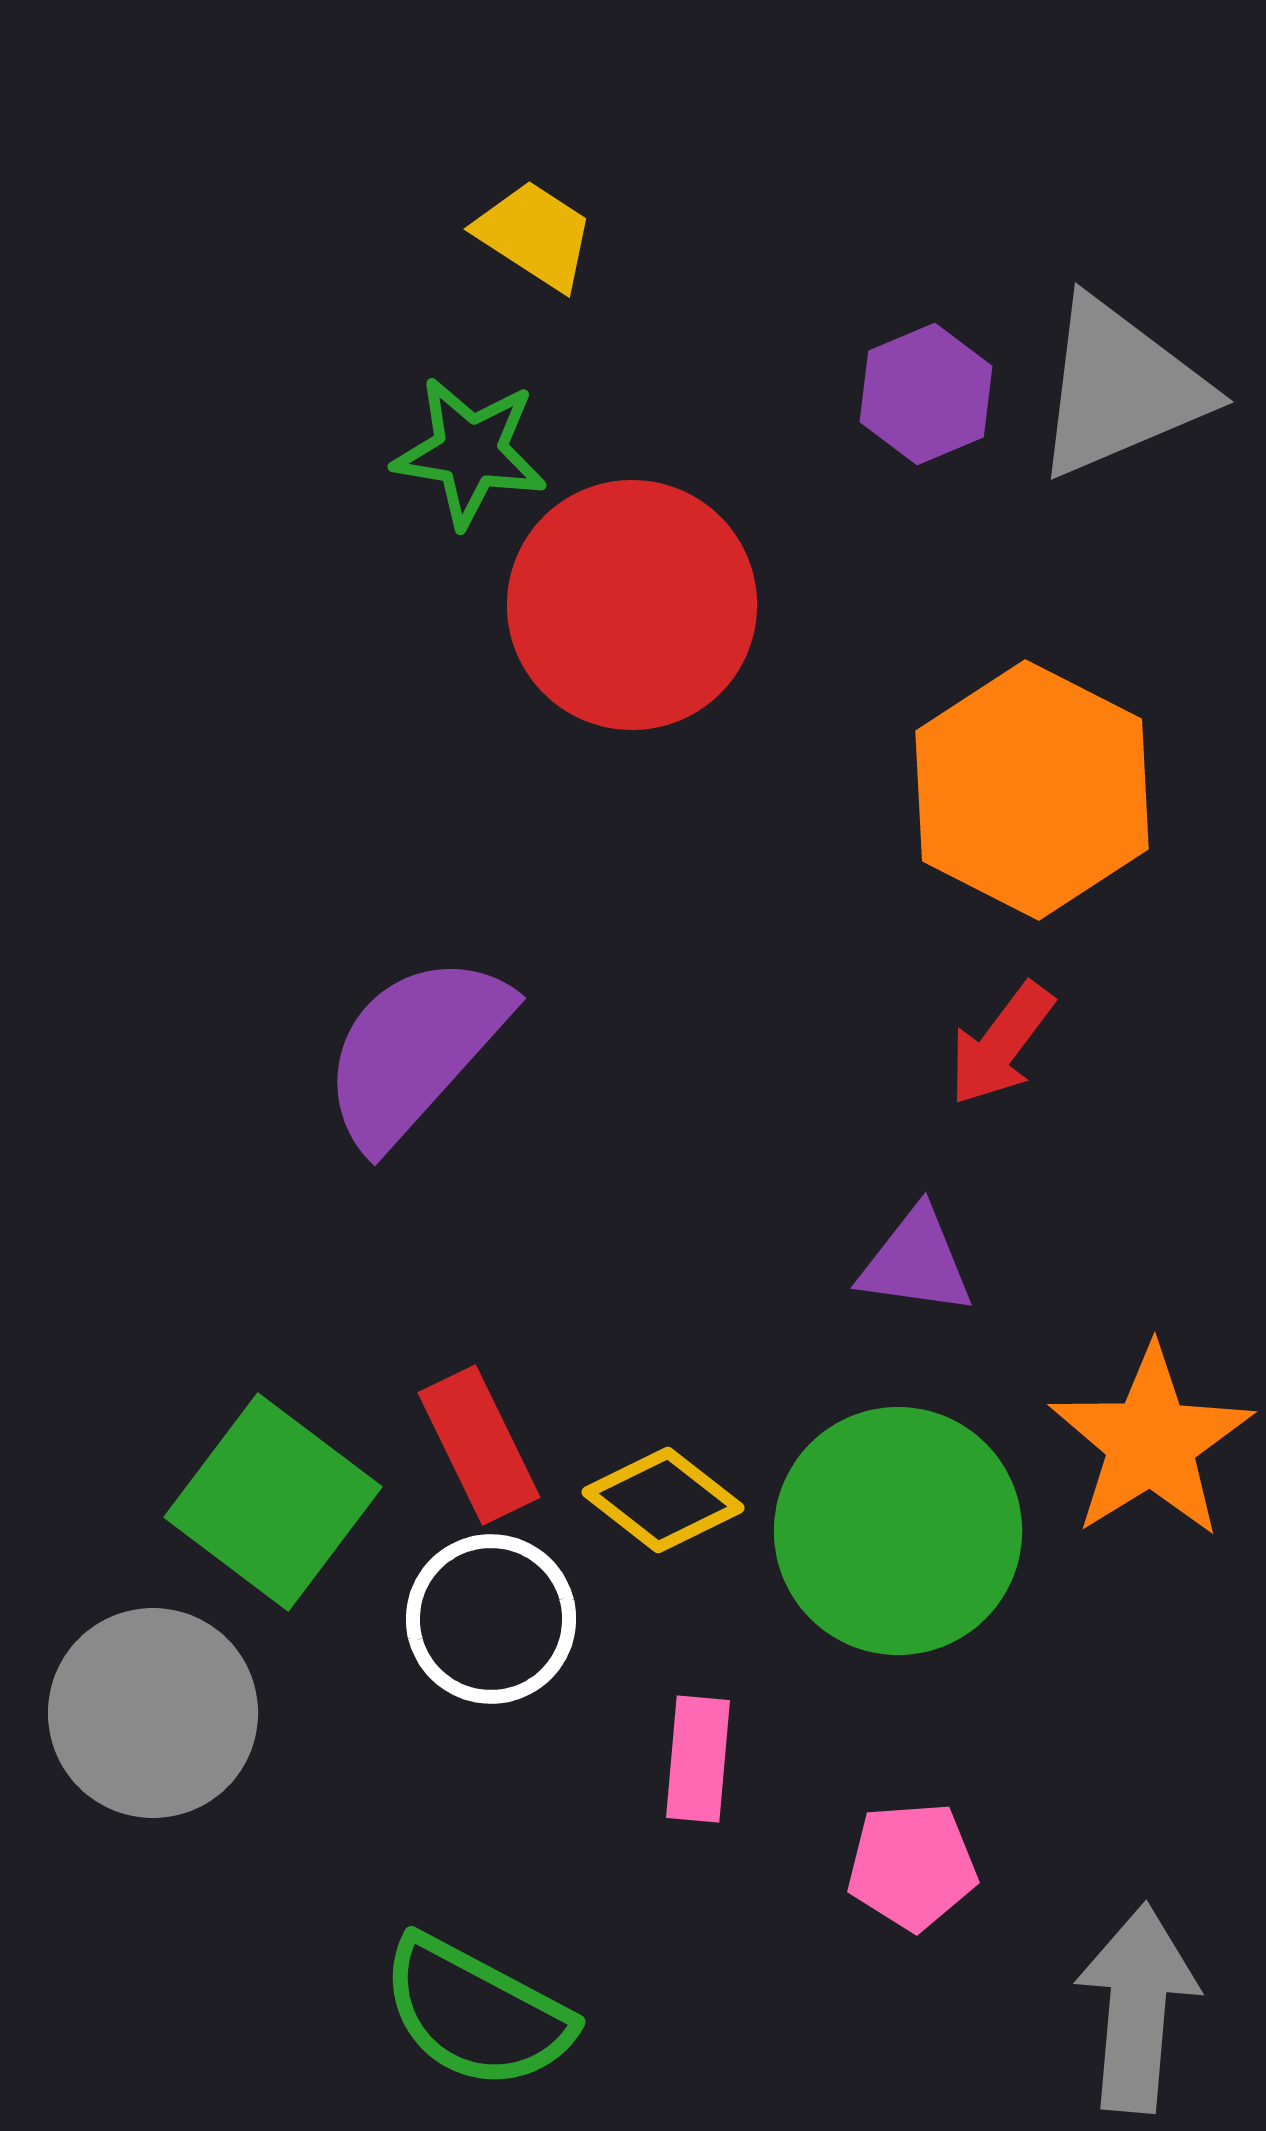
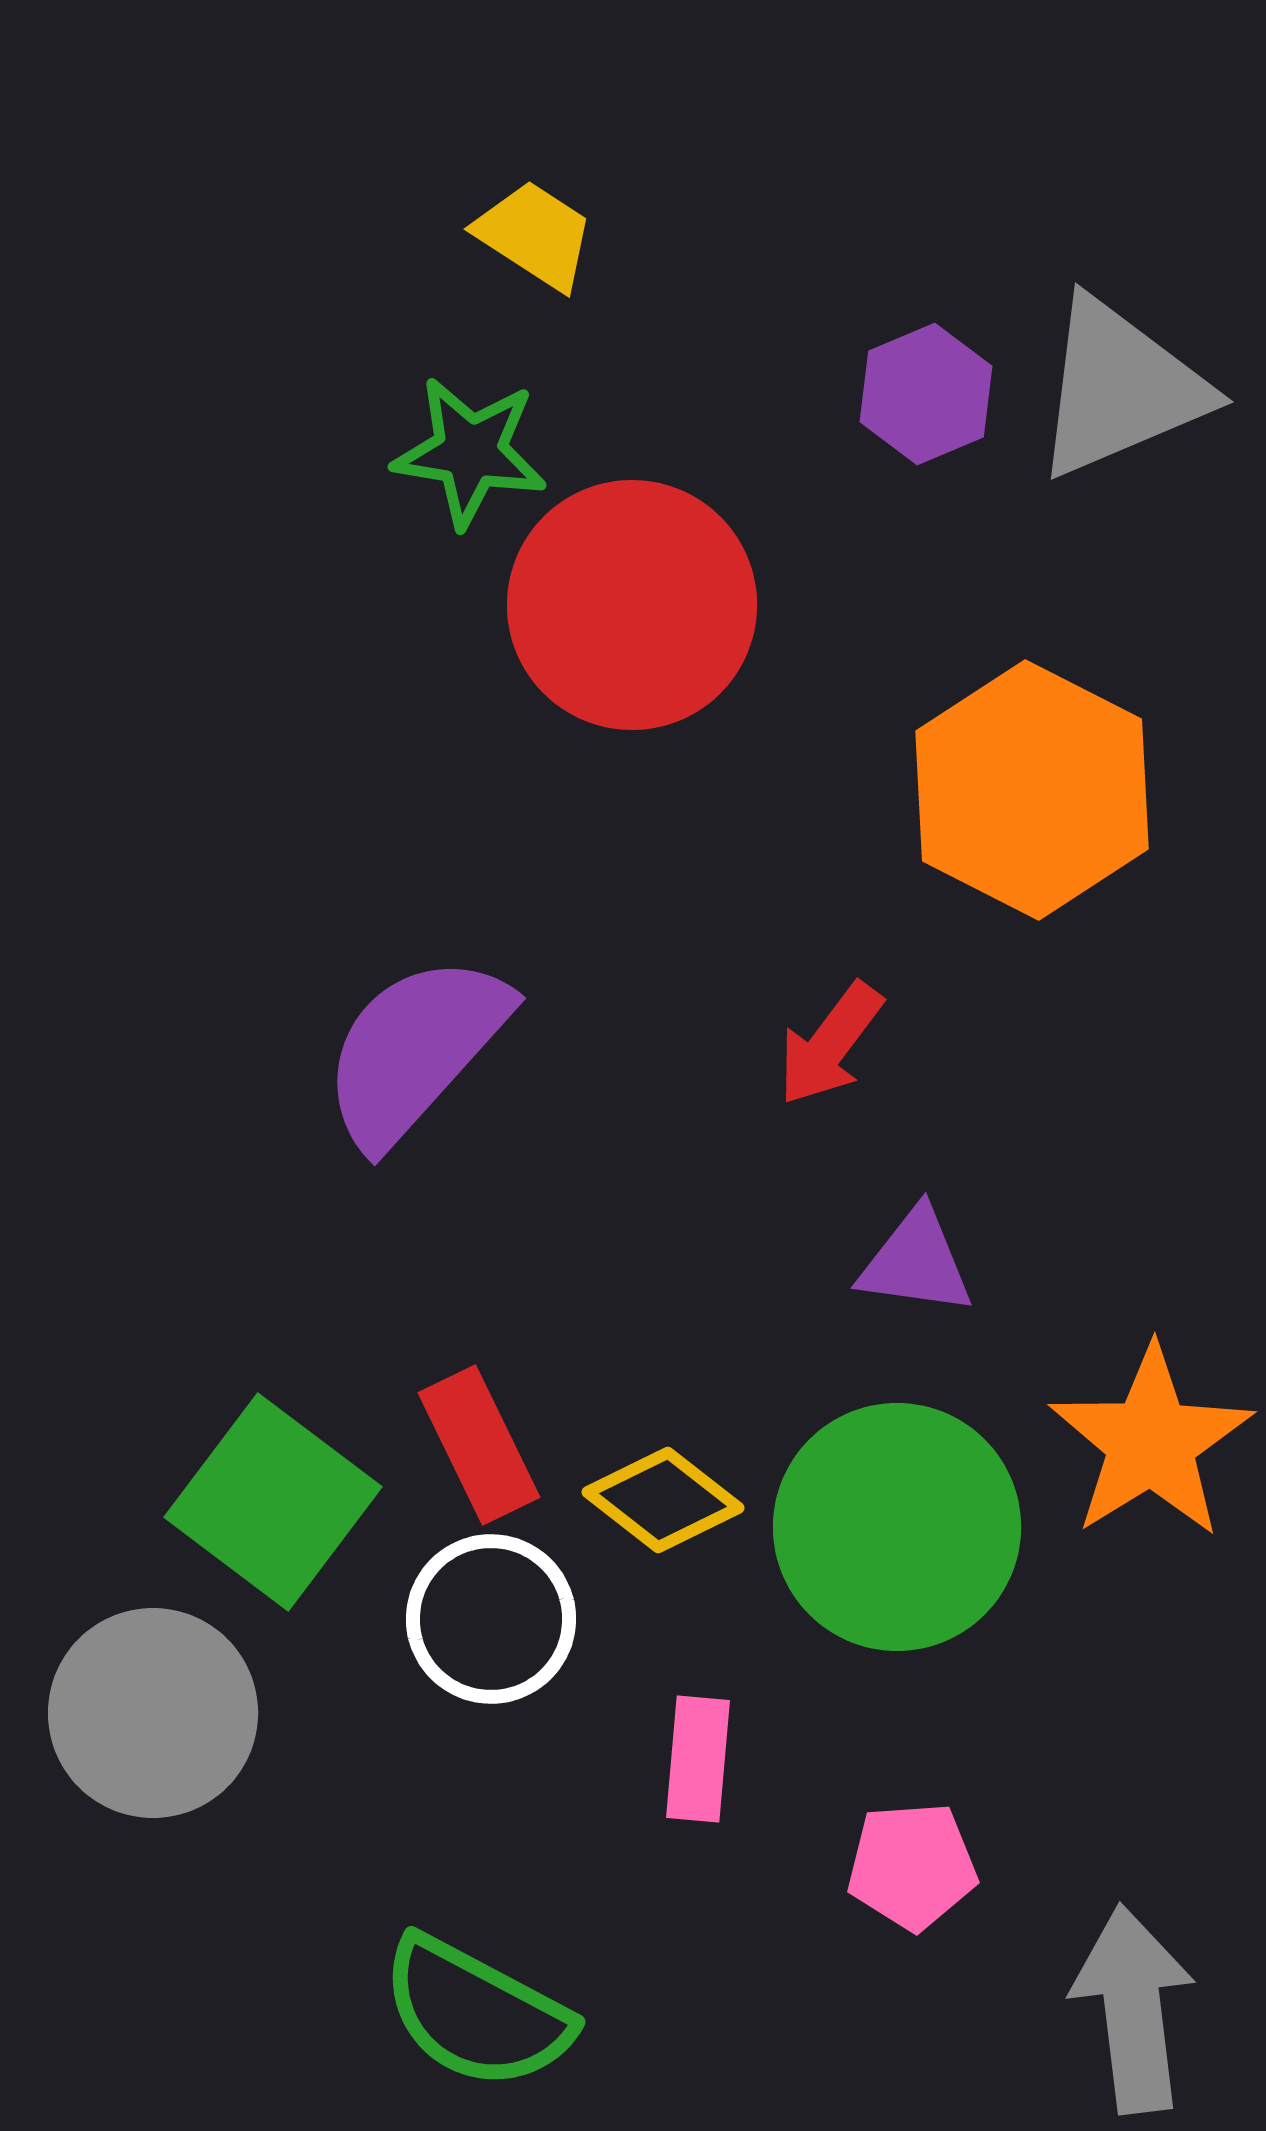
red arrow: moved 171 px left
green circle: moved 1 px left, 4 px up
gray arrow: moved 4 px left, 1 px down; rotated 12 degrees counterclockwise
